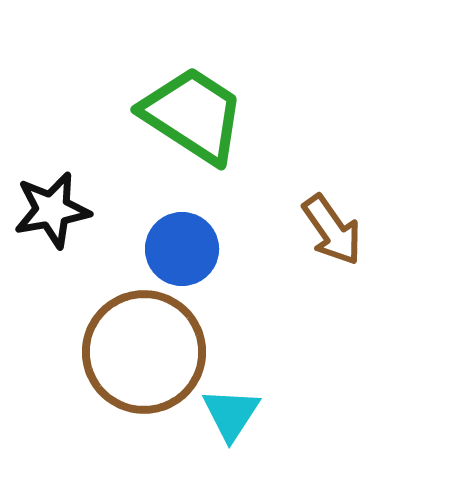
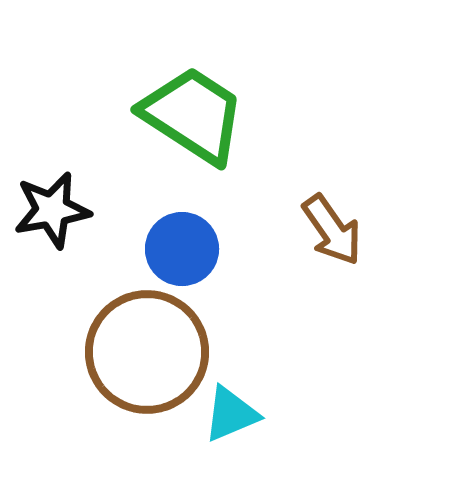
brown circle: moved 3 px right
cyan triangle: rotated 34 degrees clockwise
